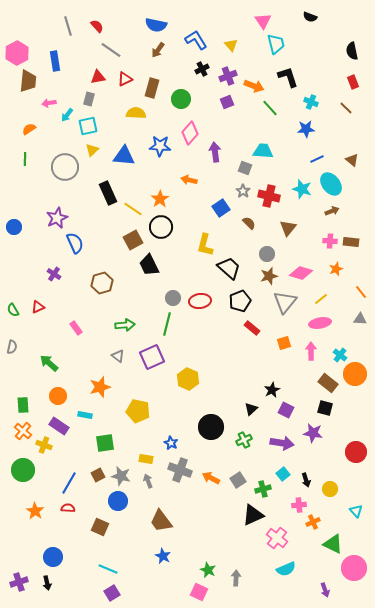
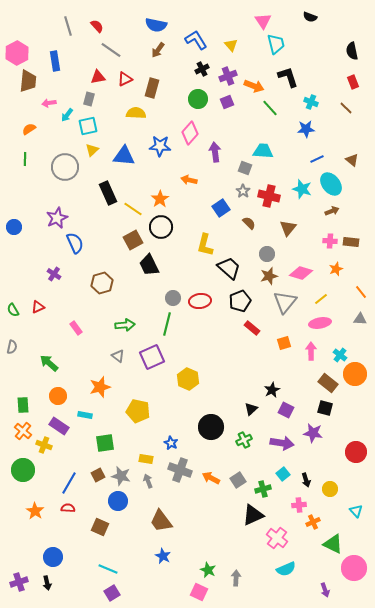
green circle at (181, 99): moved 17 px right
